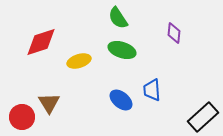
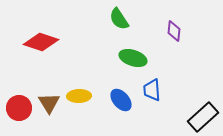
green semicircle: moved 1 px right, 1 px down
purple diamond: moved 2 px up
red diamond: rotated 36 degrees clockwise
green ellipse: moved 11 px right, 8 px down
yellow ellipse: moved 35 px down; rotated 15 degrees clockwise
blue ellipse: rotated 10 degrees clockwise
red circle: moved 3 px left, 9 px up
